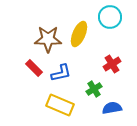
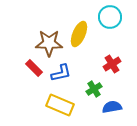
brown star: moved 1 px right, 4 px down
blue semicircle: moved 1 px up
